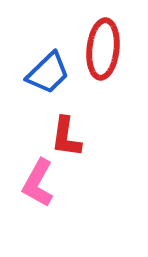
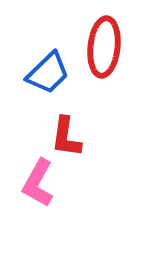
red ellipse: moved 1 px right, 2 px up
